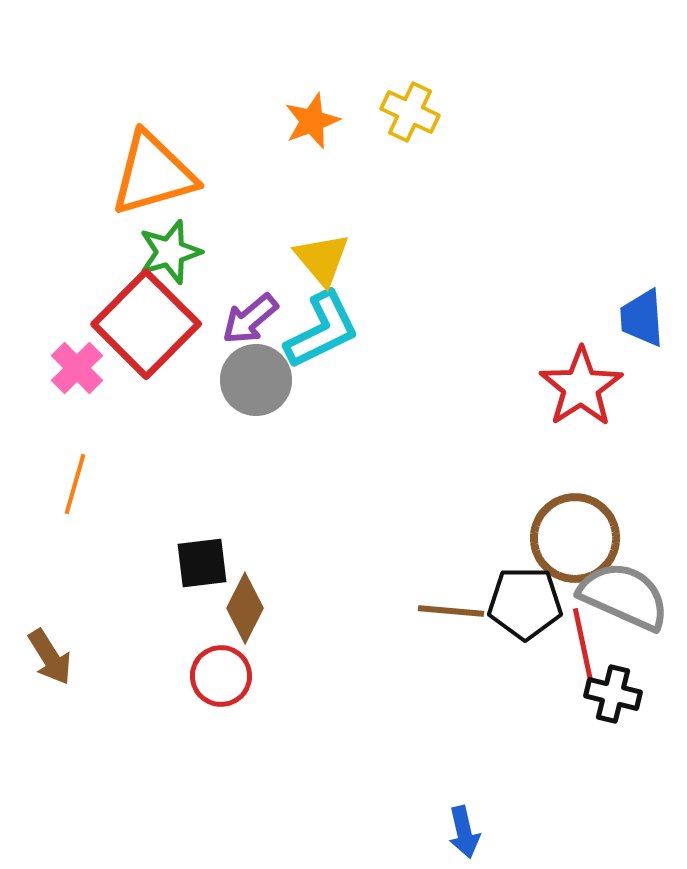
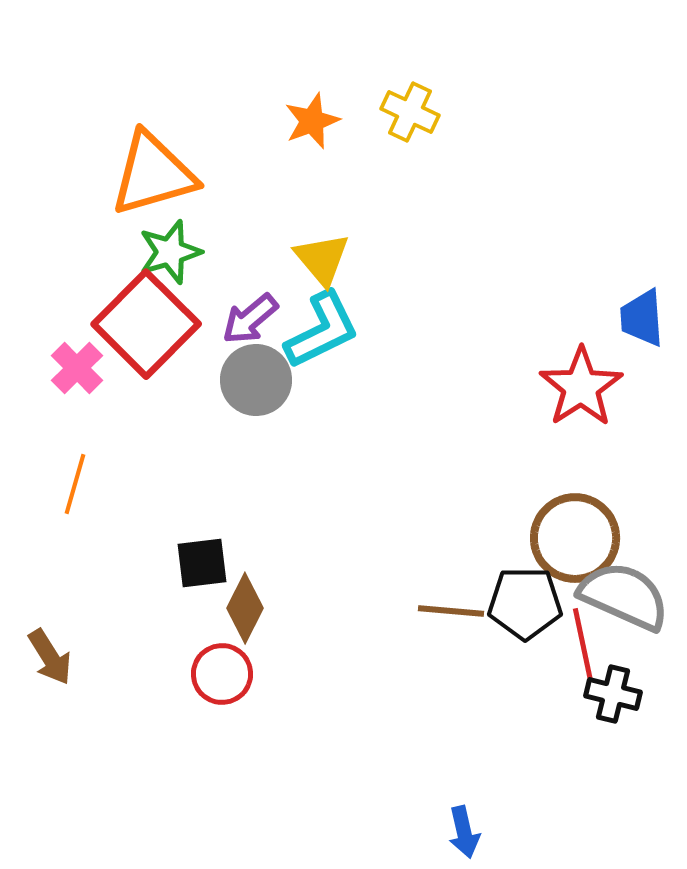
red circle: moved 1 px right, 2 px up
